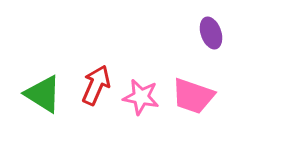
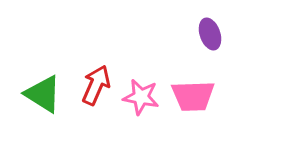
purple ellipse: moved 1 px left, 1 px down
pink trapezoid: rotated 21 degrees counterclockwise
